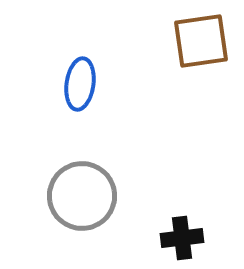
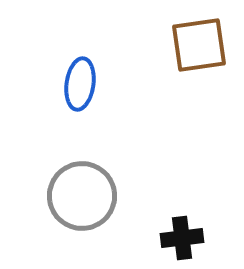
brown square: moved 2 px left, 4 px down
